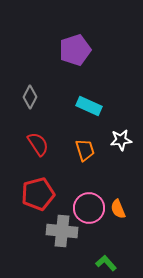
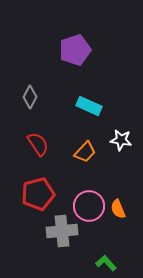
white star: rotated 15 degrees clockwise
orange trapezoid: moved 2 px down; rotated 60 degrees clockwise
pink circle: moved 2 px up
gray cross: rotated 12 degrees counterclockwise
